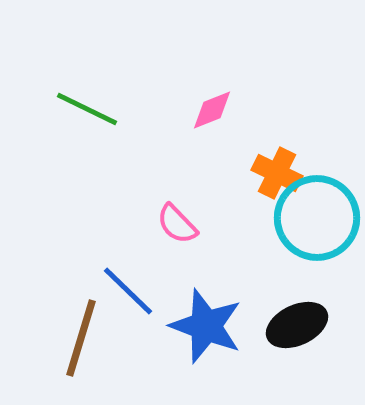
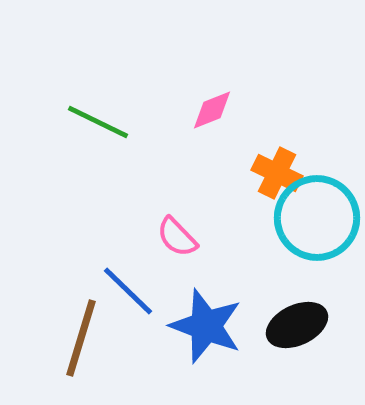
green line: moved 11 px right, 13 px down
pink semicircle: moved 13 px down
